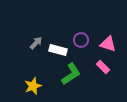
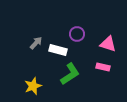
purple circle: moved 4 px left, 6 px up
pink rectangle: rotated 32 degrees counterclockwise
green L-shape: moved 1 px left
